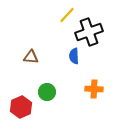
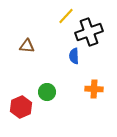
yellow line: moved 1 px left, 1 px down
brown triangle: moved 4 px left, 11 px up
